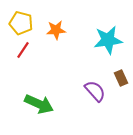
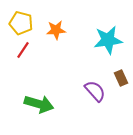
green arrow: rotated 8 degrees counterclockwise
